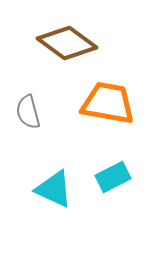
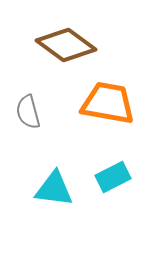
brown diamond: moved 1 px left, 2 px down
cyan triangle: rotated 18 degrees counterclockwise
